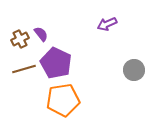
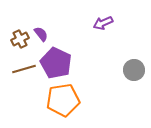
purple arrow: moved 4 px left, 1 px up
